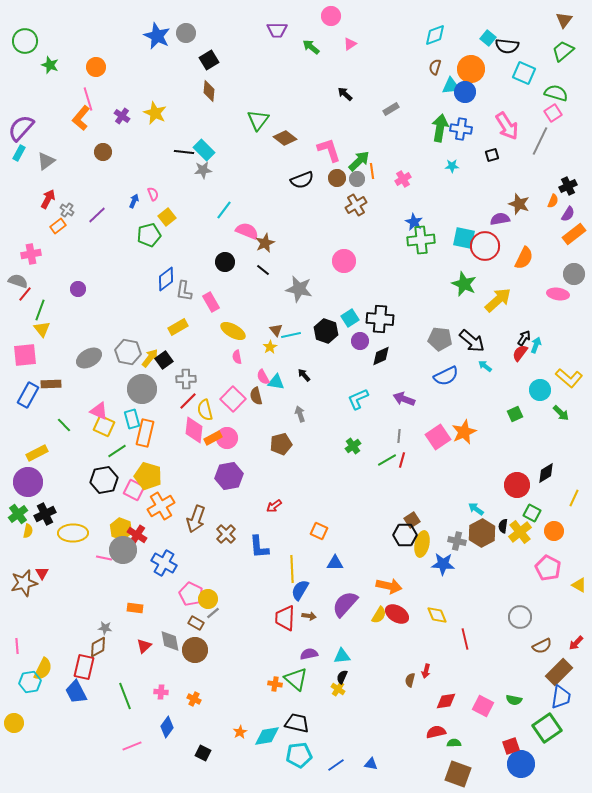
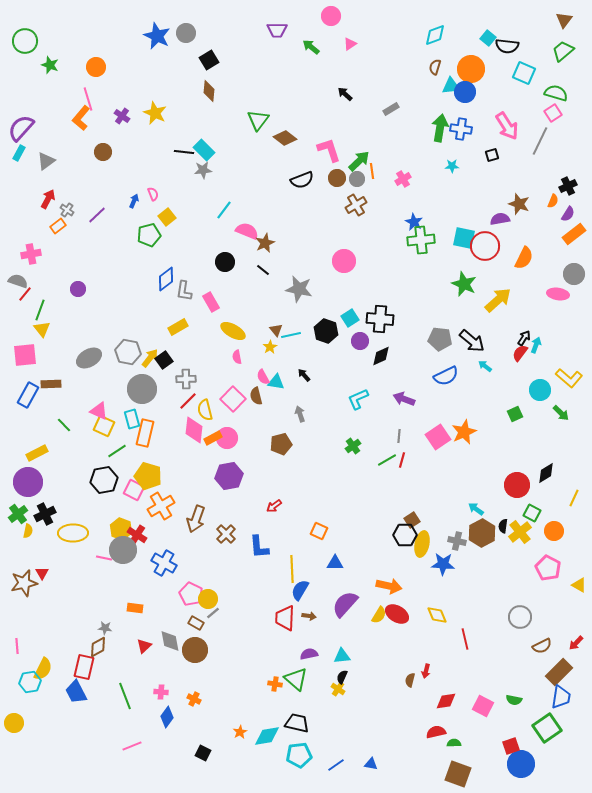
blue diamond at (167, 727): moved 10 px up
